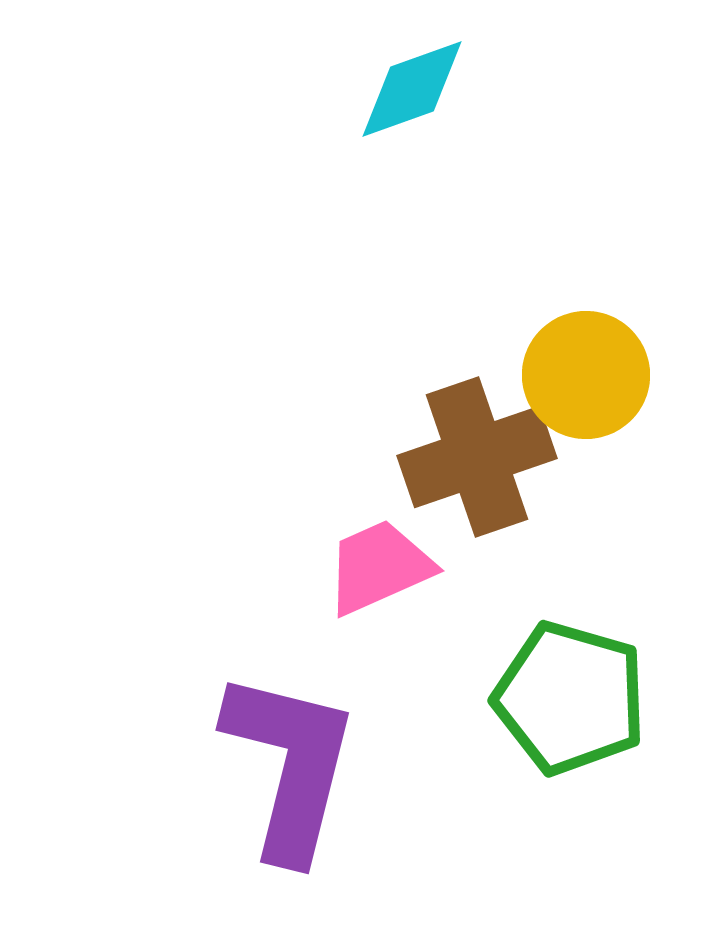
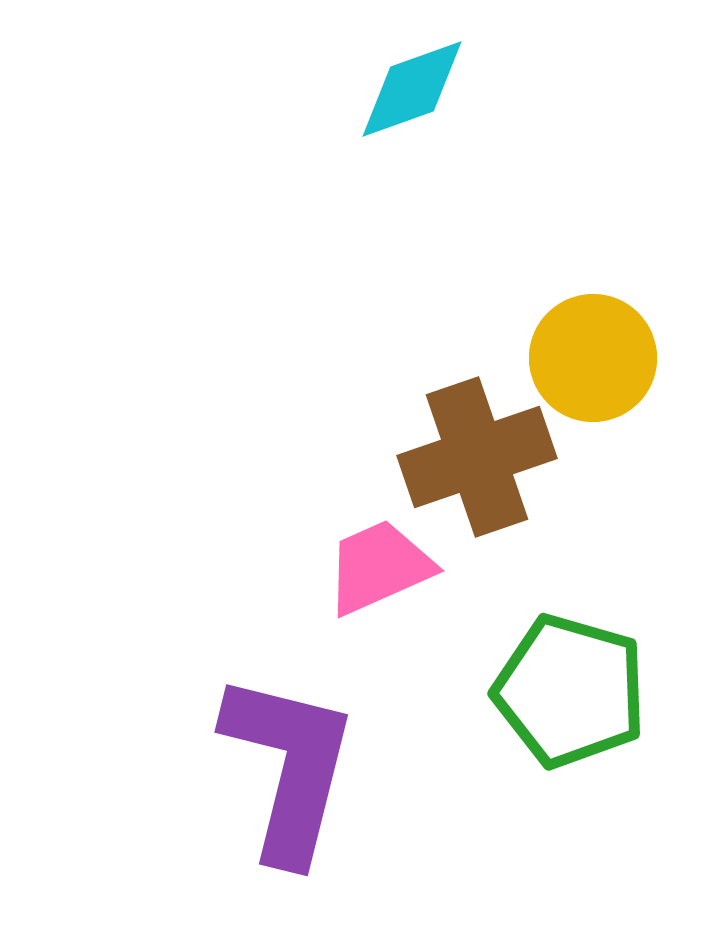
yellow circle: moved 7 px right, 17 px up
green pentagon: moved 7 px up
purple L-shape: moved 1 px left, 2 px down
